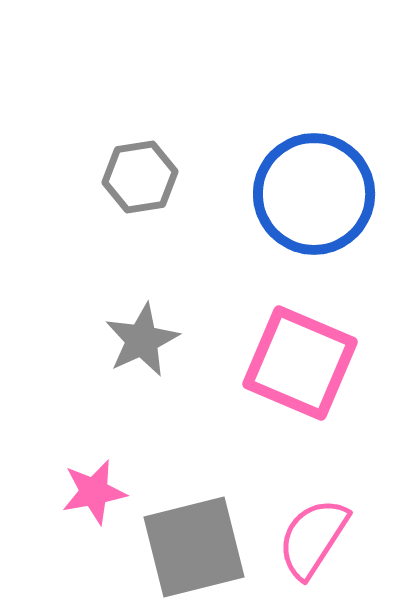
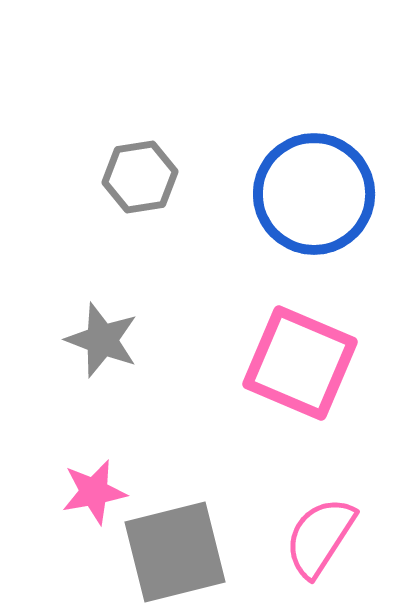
gray star: moved 40 px left; rotated 26 degrees counterclockwise
pink semicircle: moved 7 px right, 1 px up
gray square: moved 19 px left, 5 px down
